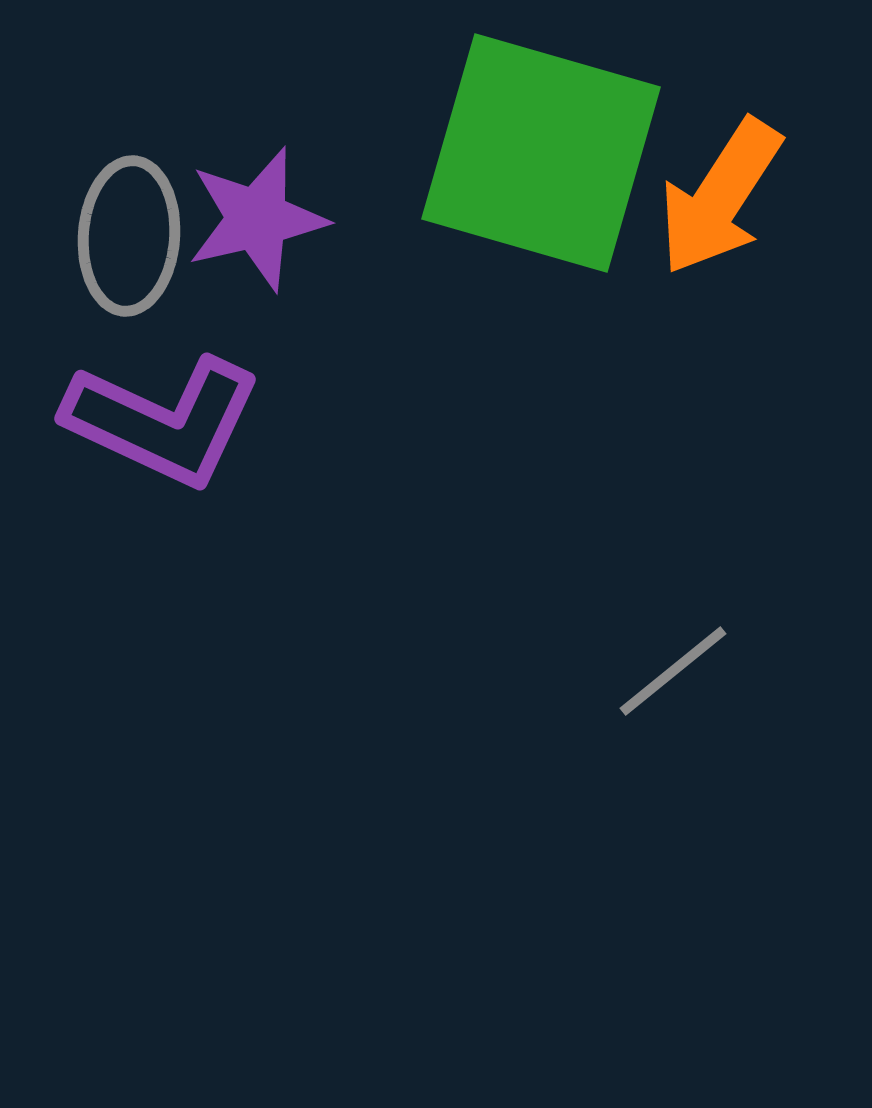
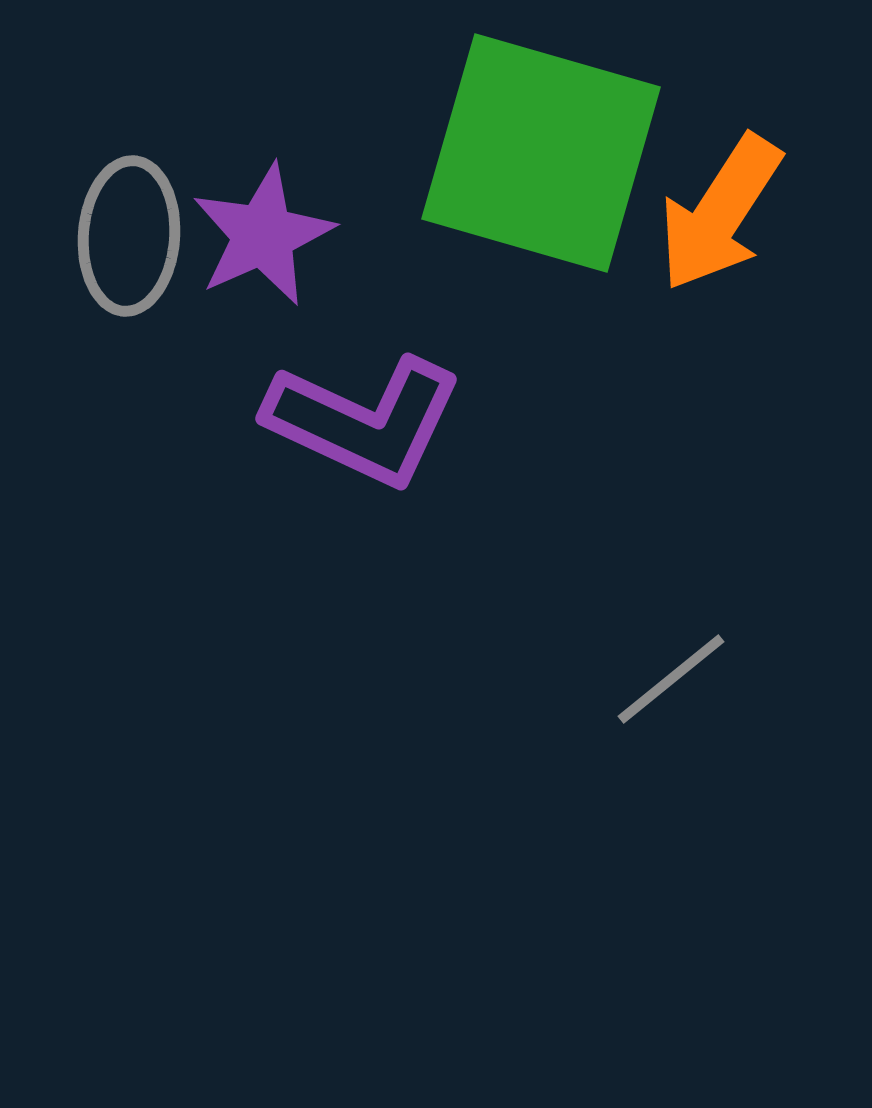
orange arrow: moved 16 px down
purple star: moved 6 px right, 16 px down; rotated 11 degrees counterclockwise
purple L-shape: moved 201 px right
gray line: moved 2 px left, 8 px down
